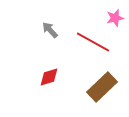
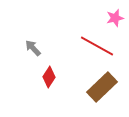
gray arrow: moved 17 px left, 18 px down
red line: moved 4 px right, 4 px down
red diamond: rotated 40 degrees counterclockwise
